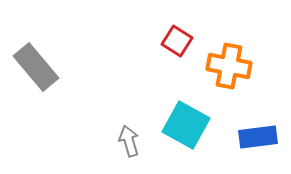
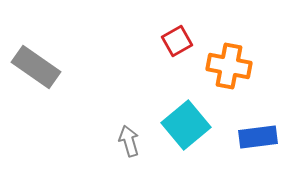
red square: rotated 28 degrees clockwise
gray rectangle: rotated 15 degrees counterclockwise
cyan square: rotated 21 degrees clockwise
